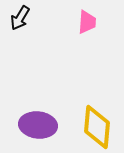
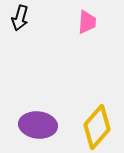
black arrow: rotated 15 degrees counterclockwise
yellow diamond: rotated 36 degrees clockwise
